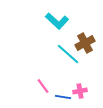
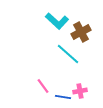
brown cross: moved 4 px left, 11 px up
